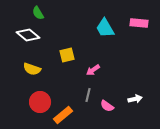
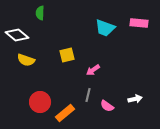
green semicircle: moved 2 px right; rotated 32 degrees clockwise
cyan trapezoid: rotated 40 degrees counterclockwise
white diamond: moved 11 px left
yellow semicircle: moved 6 px left, 9 px up
orange rectangle: moved 2 px right, 2 px up
